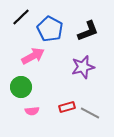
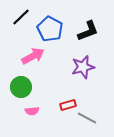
red rectangle: moved 1 px right, 2 px up
gray line: moved 3 px left, 5 px down
